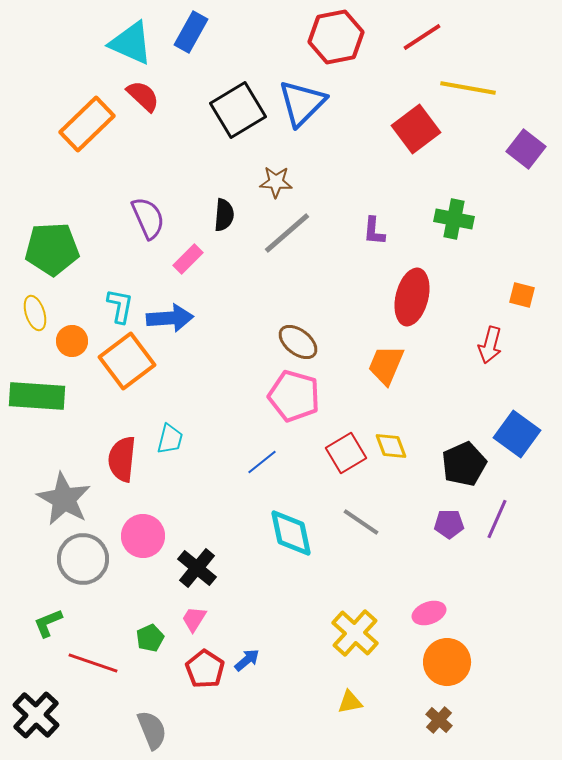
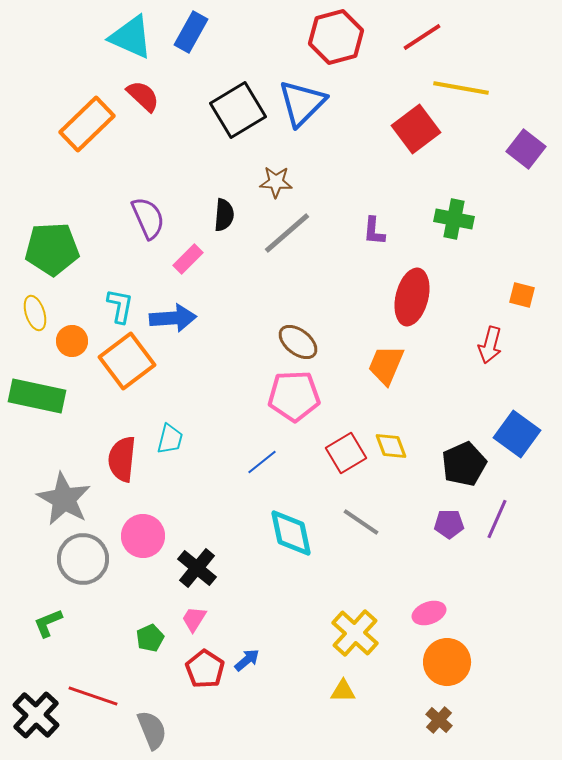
red hexagon at (336, 37): rotated 4 degrees counterclockwise
cyan triangle at (131, 43): moved 6 px up
yellow line at (468, 88): moved 7 px left
blue arrow at (170, 318): moved 3 px right
green rectangle at (37, 396): rotated 8 degrees clockwise
pink pentagon at (294, 396): rotated 18 degrees counterclockwise
red line at (93, 663): moved 33 px down
yellow triangle at (350, 702): moved 7 px left, 11 px up; rotated 12 degrees clockwise
